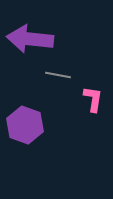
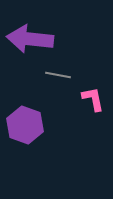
pink L-shape: rotated 20 degrees counterclockwise
